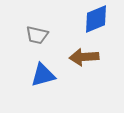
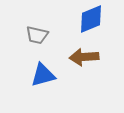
blue diamond: moved 5 px left
